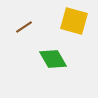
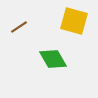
brown line: moved 5 px left
